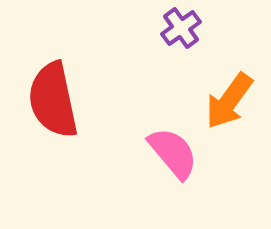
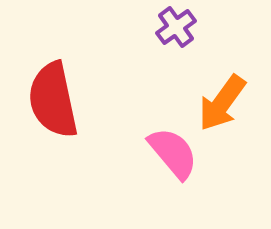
purple cross: moved 5 px left, 1 px up
orange arrow: moved 7 px left, 2 px down
